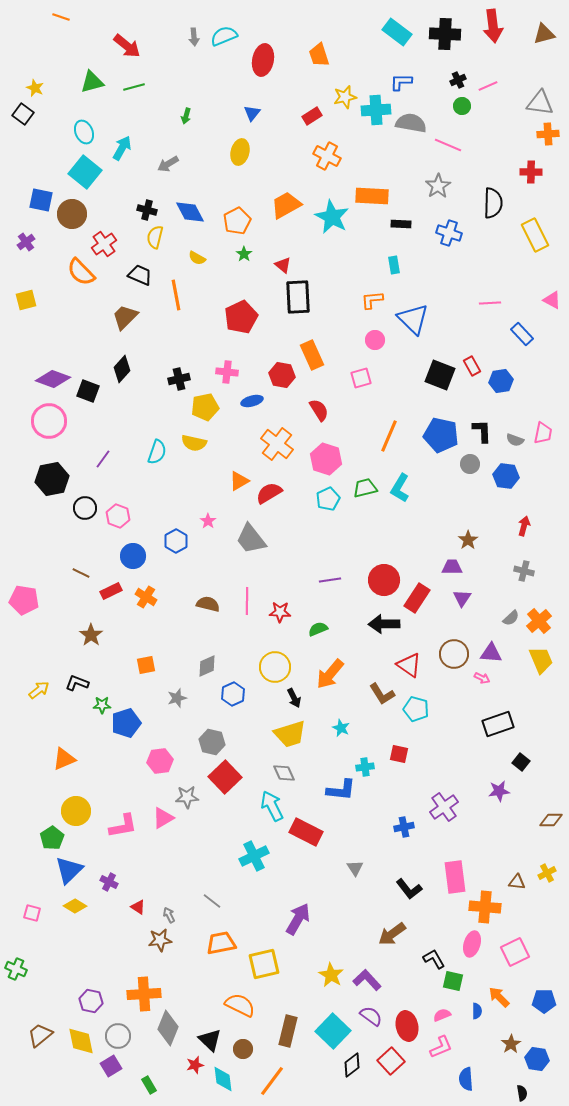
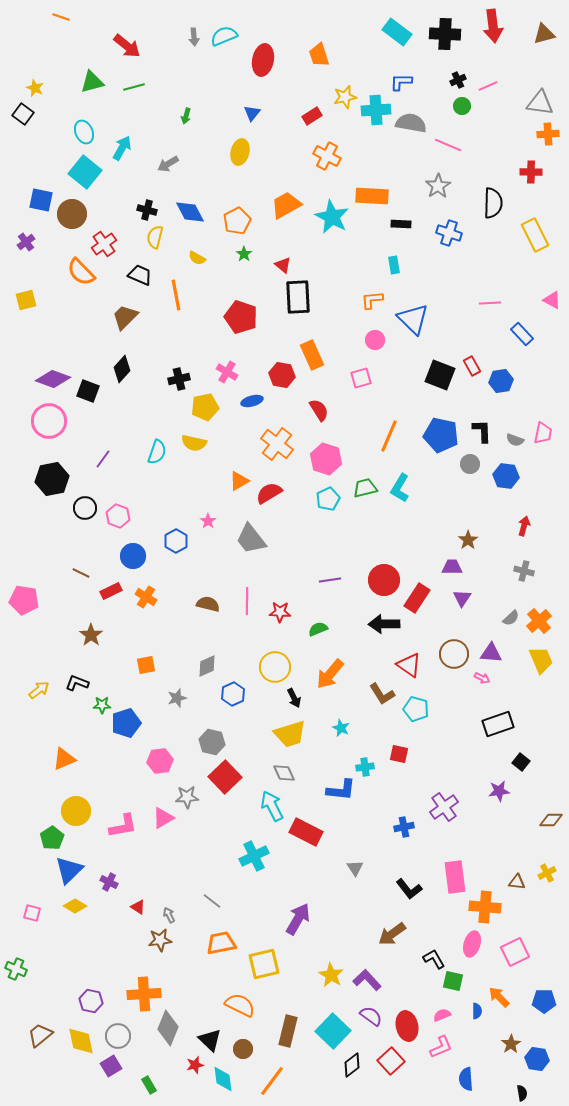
red pentagon at (241, 317): rotated 28 degrees counterclockwise
pink cross at (227, 372): rotated 25 degrees clockwise
